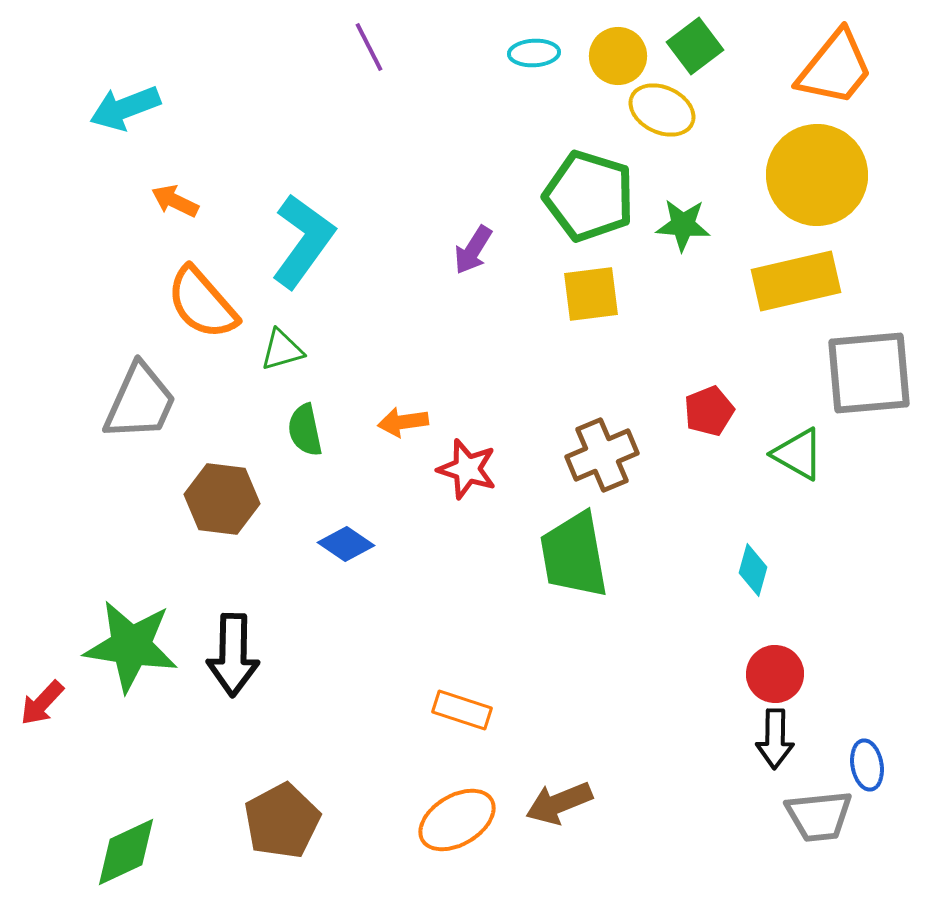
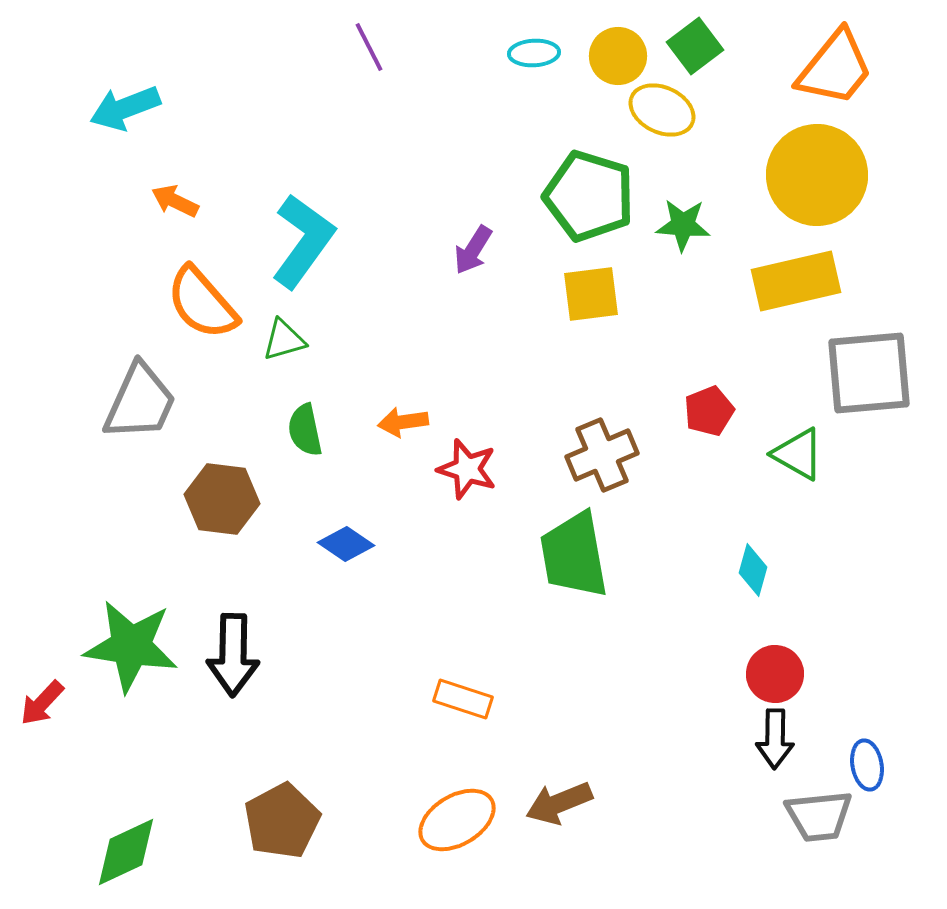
green triangle at (282, 350): moved 2 px right, 10 px up
orange rectangle at (462, 710): moved 1 px right, 11 px up
